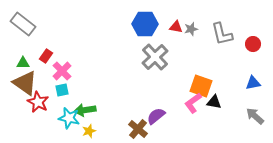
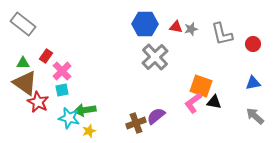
brown cross: moved 2 px left, 6 px up; rotated 30 degrees clockwise
